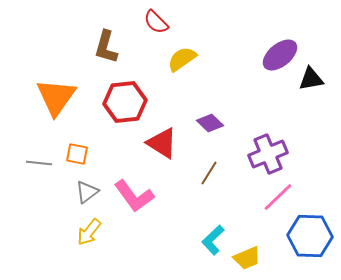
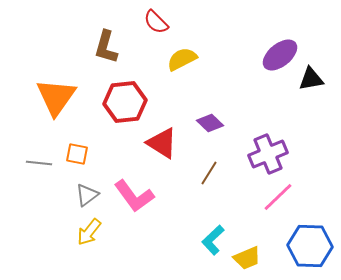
yellow semicircle: rotated 8 degrees clockwise
gray triangle: moved 3 px down
blue hexagon: moved 10 px down
